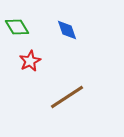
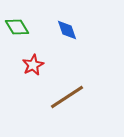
red star: moved 3 px right, 4 px down
